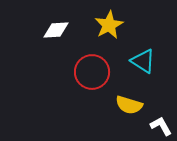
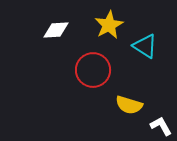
cyan triangle: moved 2 px right, 15 px up
red circle: moved 1 px right, 2 px up
